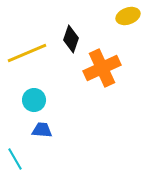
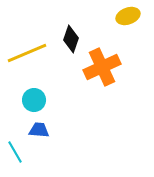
orange cross: moved 1 px up
blue trapezoid: moved 3 px left
cyan line: moved 7 px up
